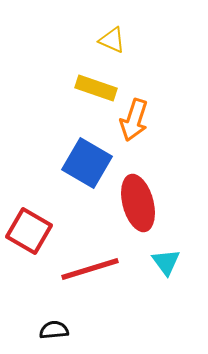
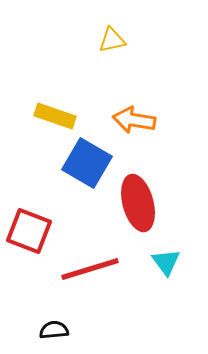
yellow triangle: rotated 36 degrees counterclockwise
yellow rectangle: moved 41 px left, 28 px down
orange arrow: rotated 81 degrees clockwise
red square: rotated 9 degrees counterclockwise
